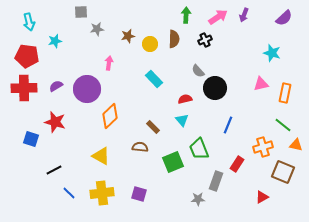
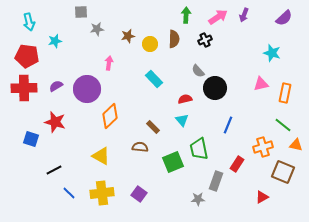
green trapezoid at (199, 149): rotated 10 degrees clockwise
purple square at (139, 194): rotated 21 degrees clockwise
